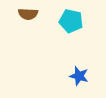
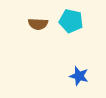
brown semicircle: moved 10 px right, 10 px down
